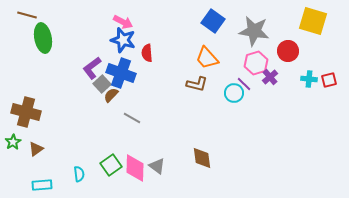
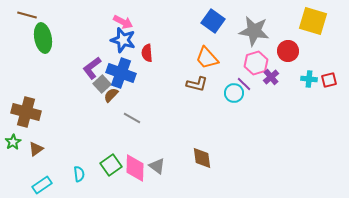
purple cross: moved 1 px right
cyan rectangle: rotated 30 degrees counterclockwise
